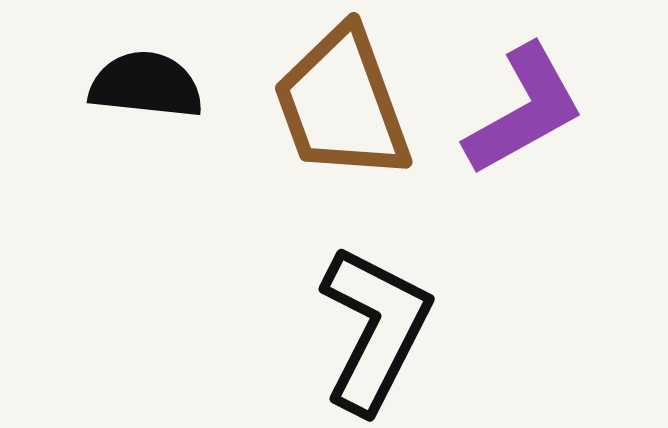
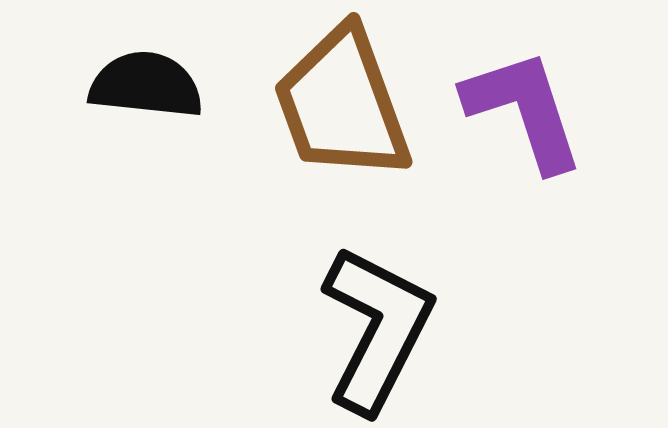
purple L-shape: rotated 79 degrees counterclockwise
black L-shape: moved 2 px right
